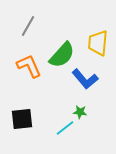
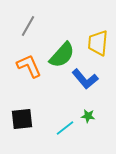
green star: moved 8 px right, 4 px down
